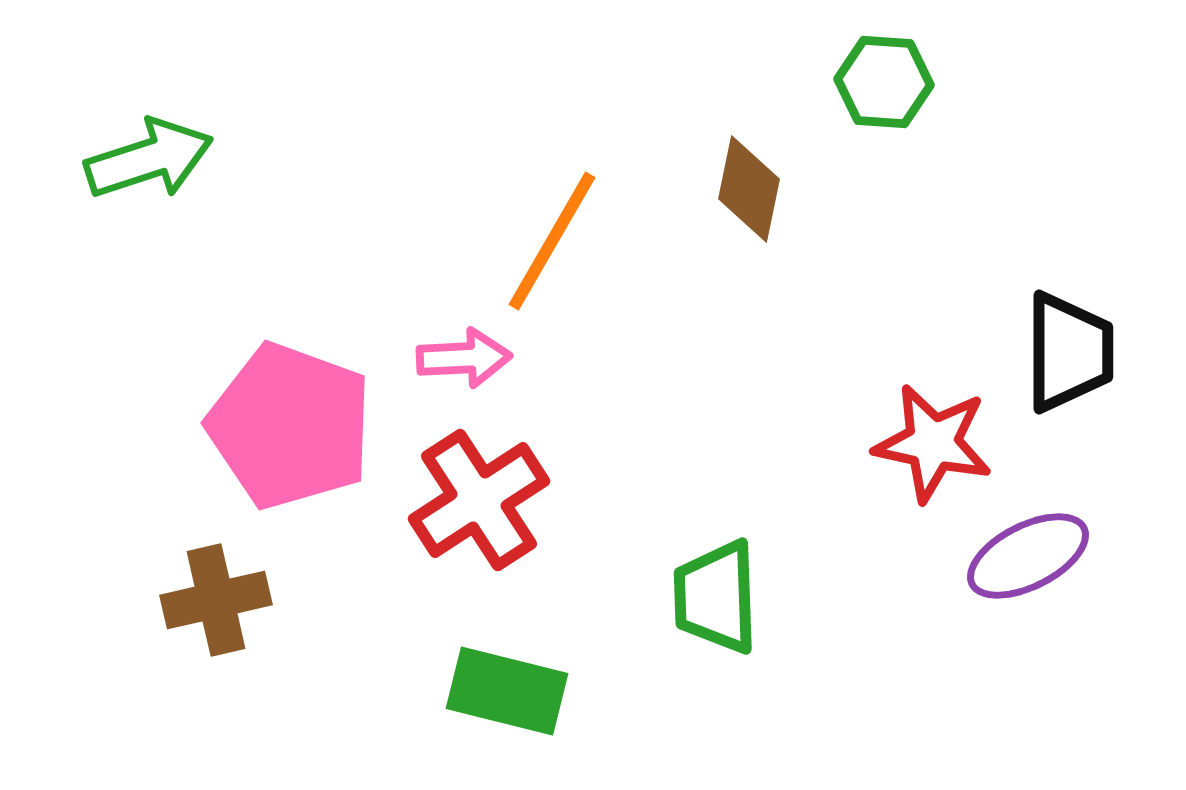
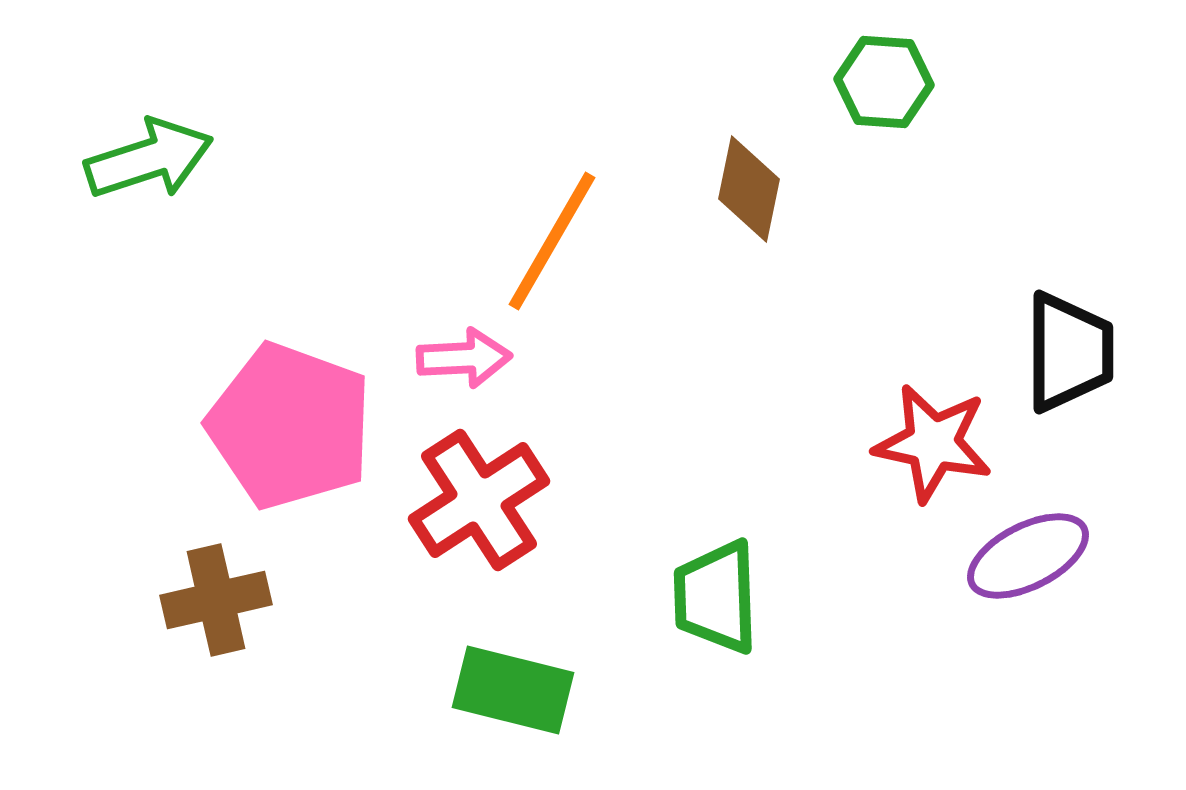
green rectangle: moved 6 px right, 1 px up
